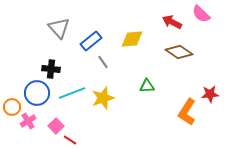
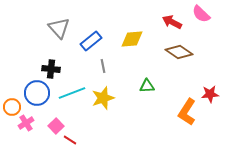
gray line: moved 4 px down; rotated 24 degrees clockwise
pink cross: moved 2 px left, 2 px down
